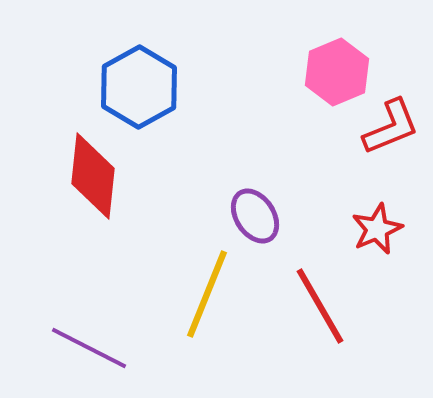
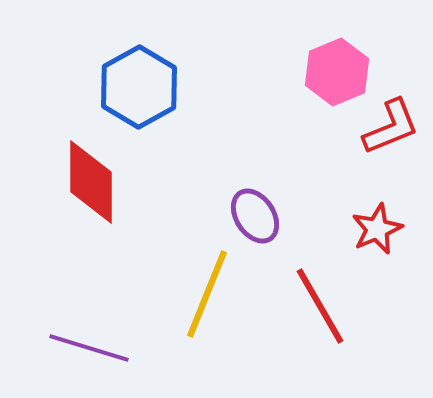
red diamond: moved 2 px left, 6 px down; rotated 6 degrees counterclockwise
purple line: rotated 10 degrees counterclockwise
